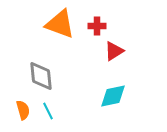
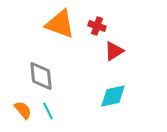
red cross: rotated 18 degrees clockwise
orange semicircle: rotated 24 degrees counterclockwise
